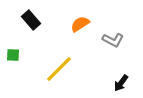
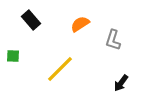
gray L-shape: rotated 80 degrees clockwise
green square: moved 1 px down
yellow line: moved 1 px right
